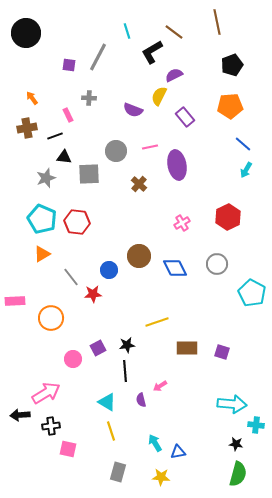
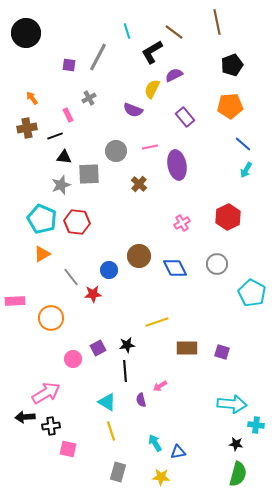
yellow semicircle at (159, 96): moved 7 px left, 7 px up
gray cross at (89, 98): rotated 32 degrees counterclockwise
gray star at (46, 178): moved 15 px right, 7 px down
black arrow at (20, 415): moved 5 px right, 2 px down
